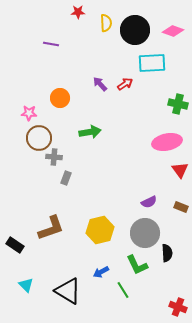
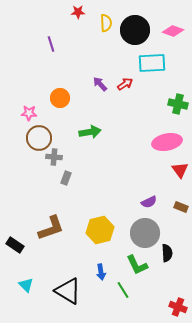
purple line: rotated 63 degrees clockwise
blue arrow: rotated 70 degrees counterclockwise
